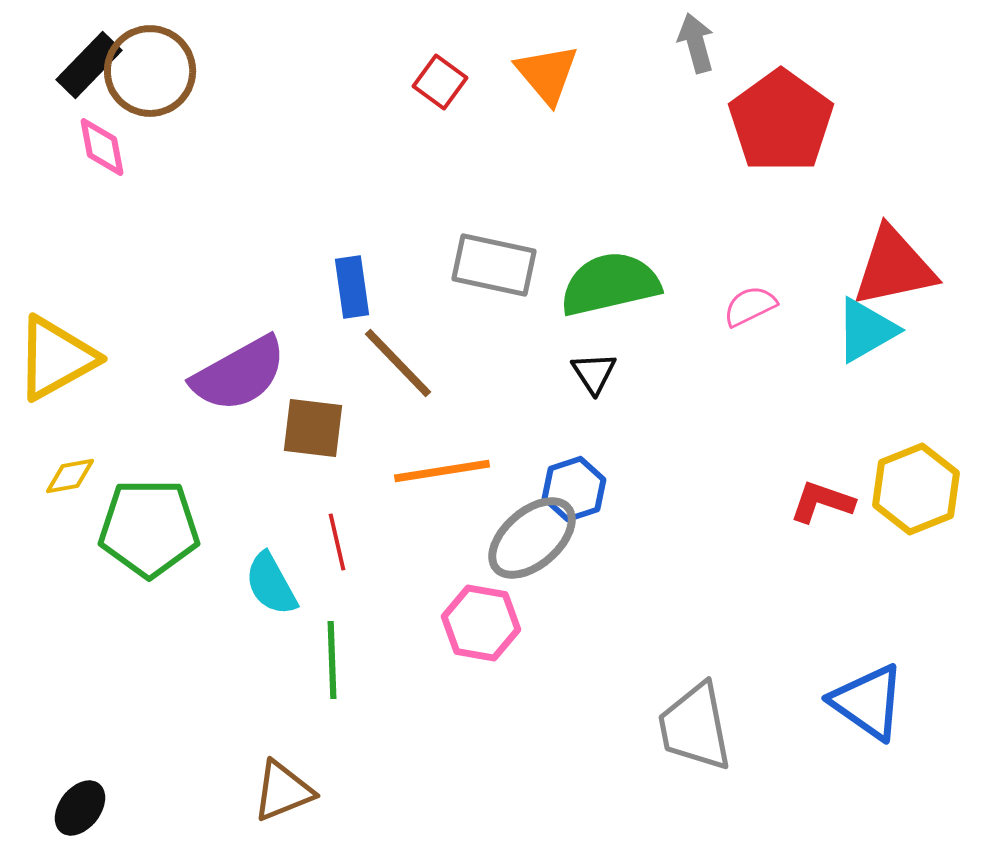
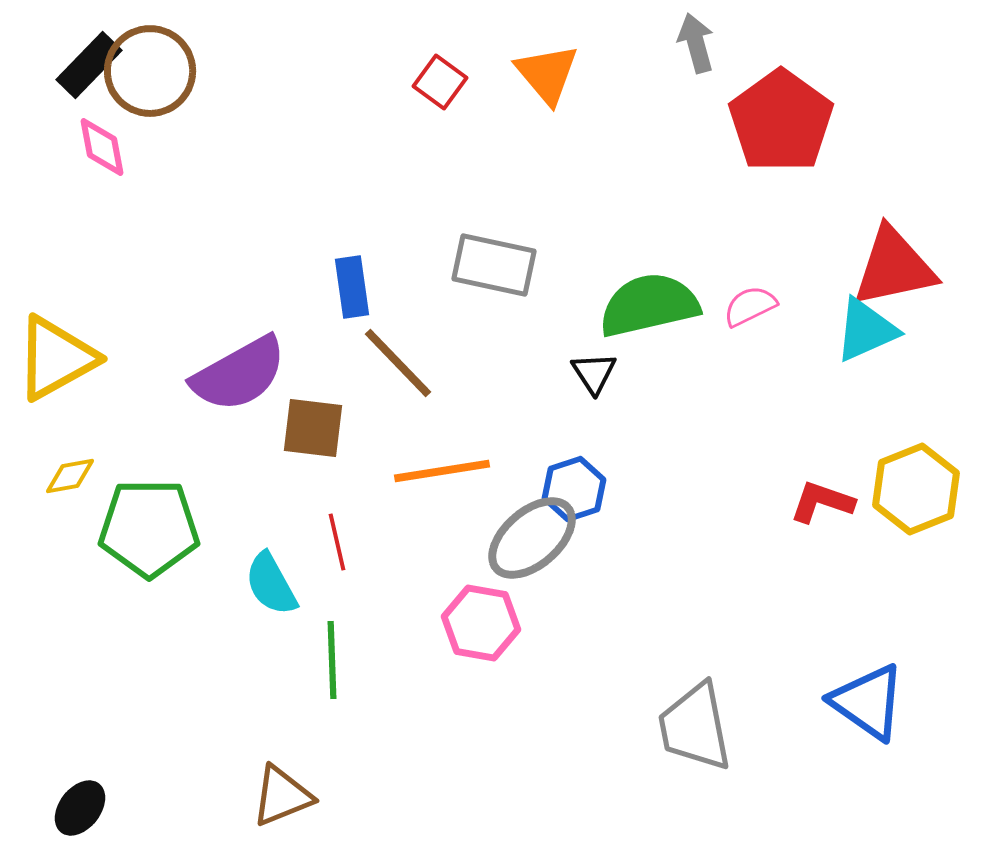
green semicircle: moved 39 px right, 21 px down
cyan triangle: rotated 6 degrees clockwise
brown triangle: moved 1 px left, 5 px down
